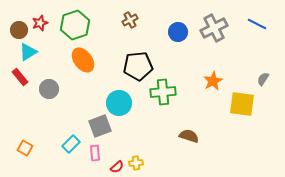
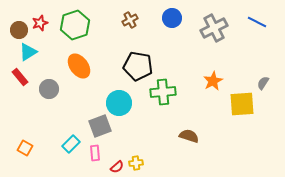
blue line: moved 2 px up
blue circle: moved 6 px left, 14 px up
orange ellipse: moved 4 px left, 6 px down
black pentagon: rotated 16 degrees clockwise
gray semicircle: moved 4 px down
yellow square: rotated 12 degrees counterclockwise
